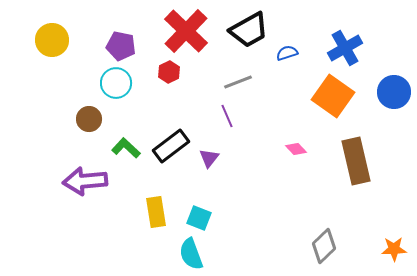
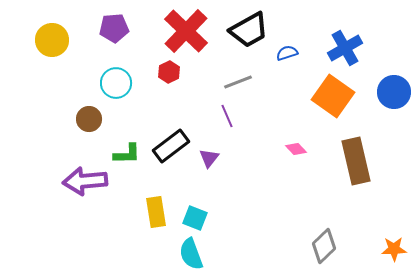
purple pentagon: moved 7 px left, 18 px up; rotated 16 degrees counterclockwise
green L-shape: moved 1 px right, 6 px down; rotated 136 degrees clockwise
cyan square: moved 4 px left
